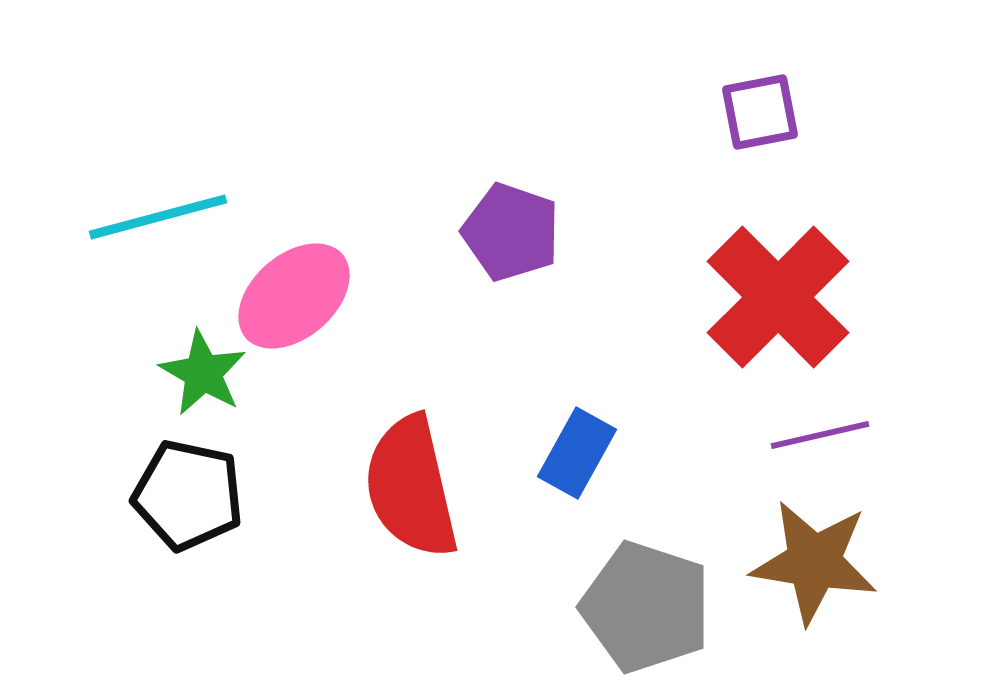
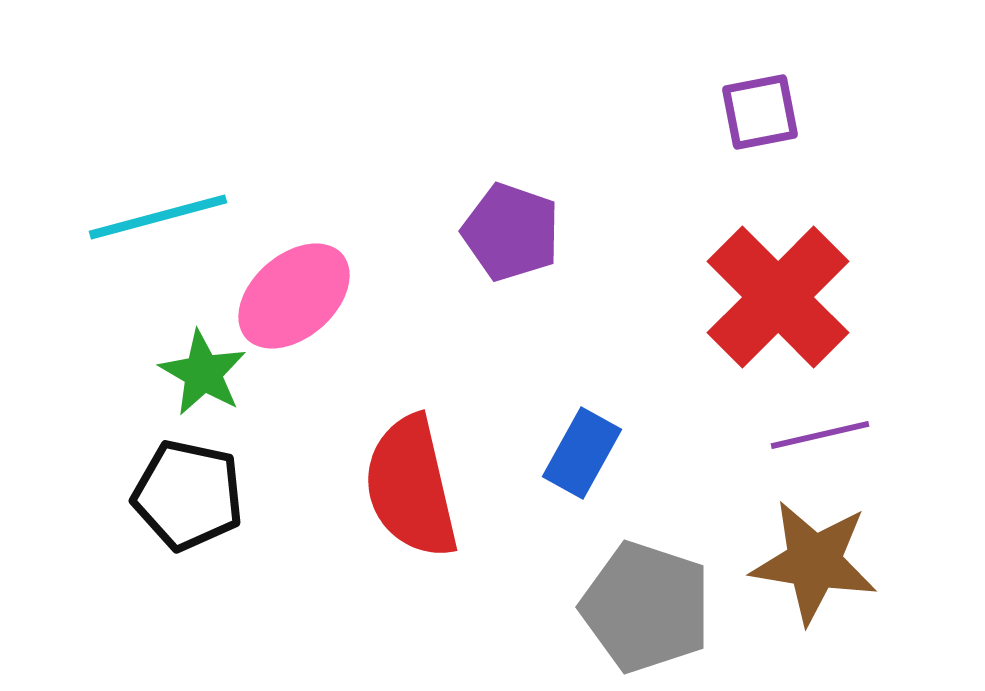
blue rectangle: moved 5 px right
